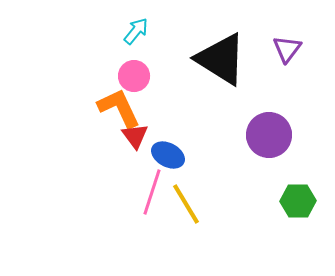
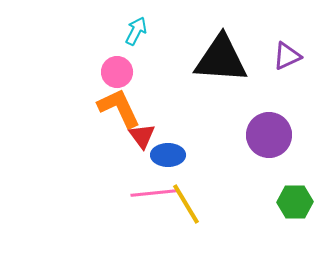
cyan arrow: rotated 12 degrees counterclockwise
purple triangle: moved 7 px down; rotated 28 degrees clockwise
black triangle: rotated 28 degrees counterclockwise
pink circle: moved 17 px left, 4 px up
red triangle: moved 7 px right
blue ellipse: rotated 28 degrees counterclockwise
pink line: moved 2 px right, 1 px down; rotated 66 degrees clockwise
green hexagon: moved 3 px left, 1 px down
